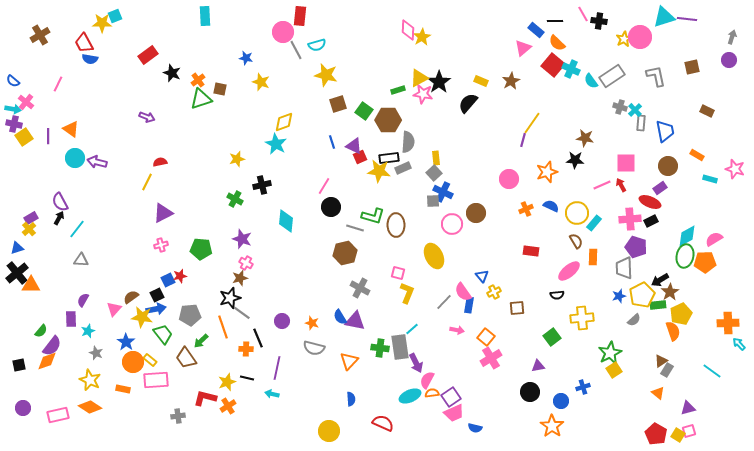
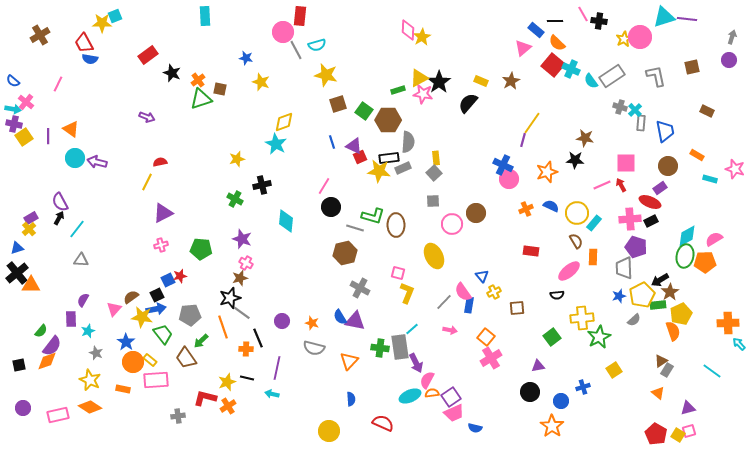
blue cross at (443, 192): moved 60 px right, 27 px up
pink arrow at (457, 330): moved 7 px left
green star at (610, 353): moved 11 px left, 16 px up
